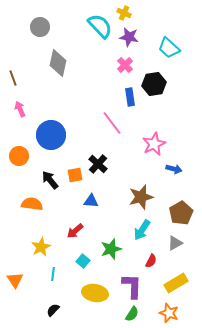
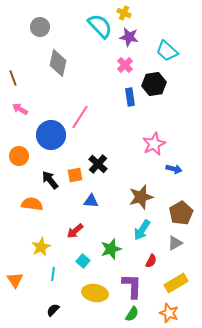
cyan trapezoid: moved 2 px left, 3 px down
pink arrow: rotated 35 degrees counterclockwise
pink line: moved 32 px left, 6 px up; rotated 70 degrees clockwise
